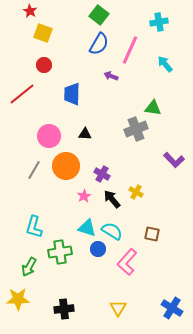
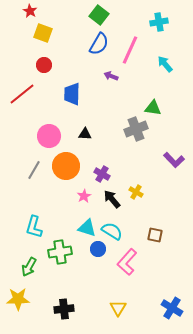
brown square: moved 3 px right, 1 px down
